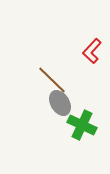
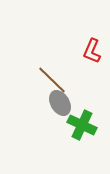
red L-shape: rotated 20 degrees counterclockwise
